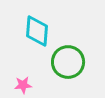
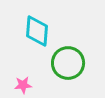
green circle: moved 1 px down
